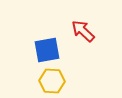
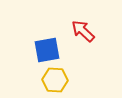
yellow hexagon: moved 3 px right, 1 px up
